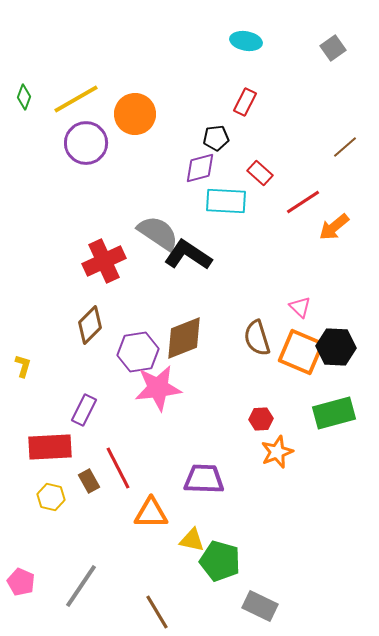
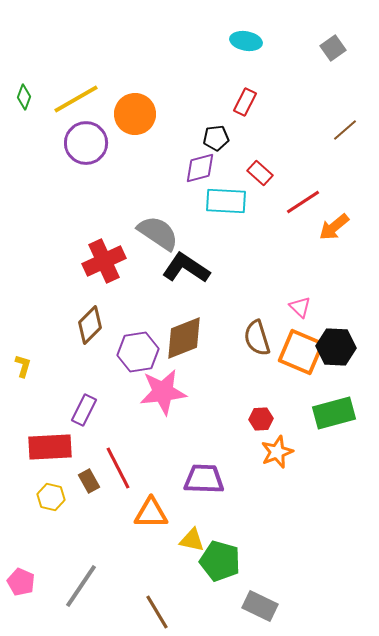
brown line at (345, 147): moved 17 px up
black L-shape at (188, 255): moved 2 px left, 13 px down
pink star at (158, 388): moved 5 px right, 4 px down
